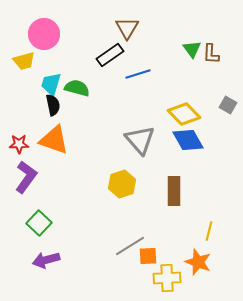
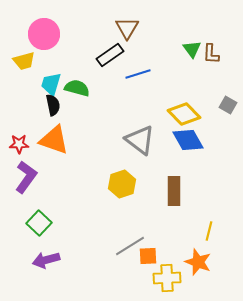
gray triangle: rotated 12 degrees counterclockwise
